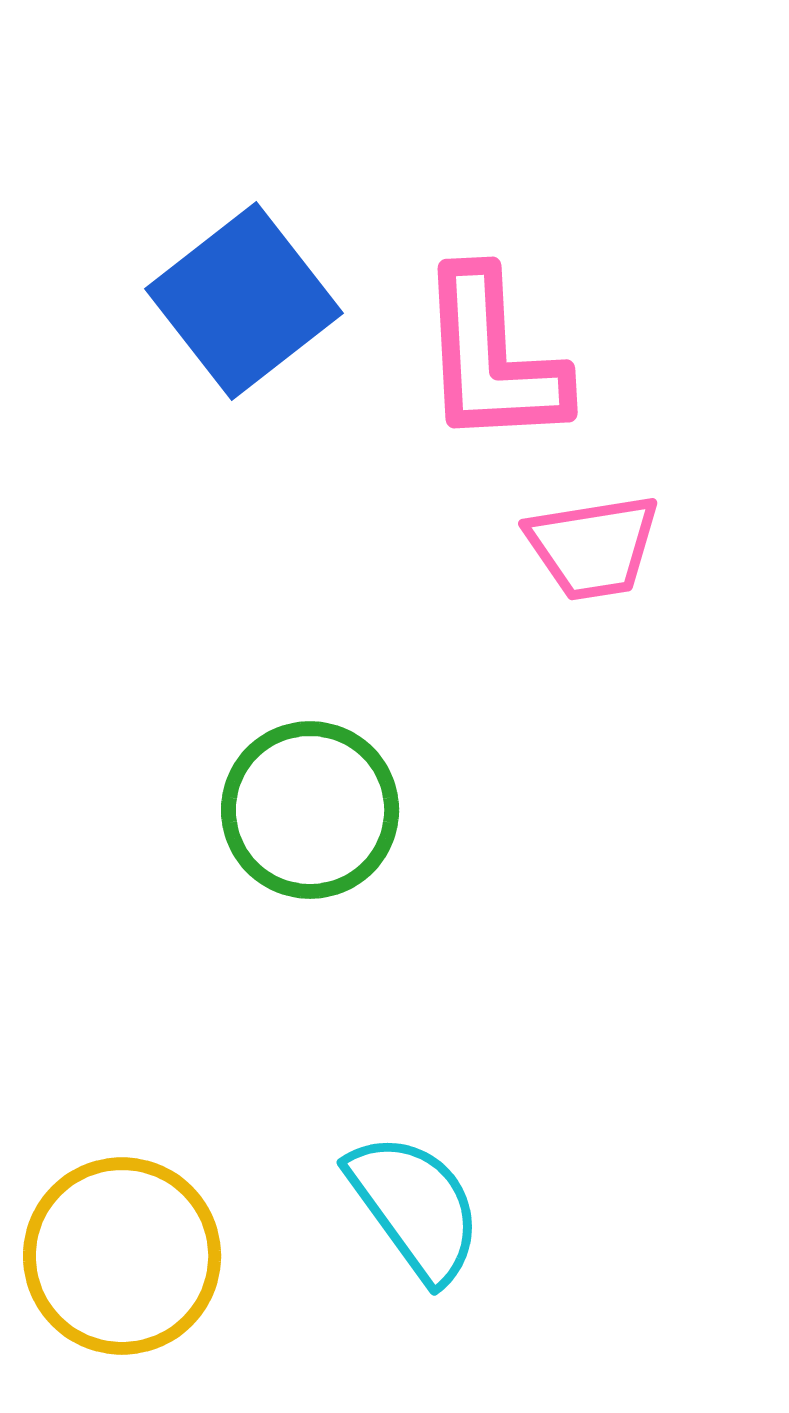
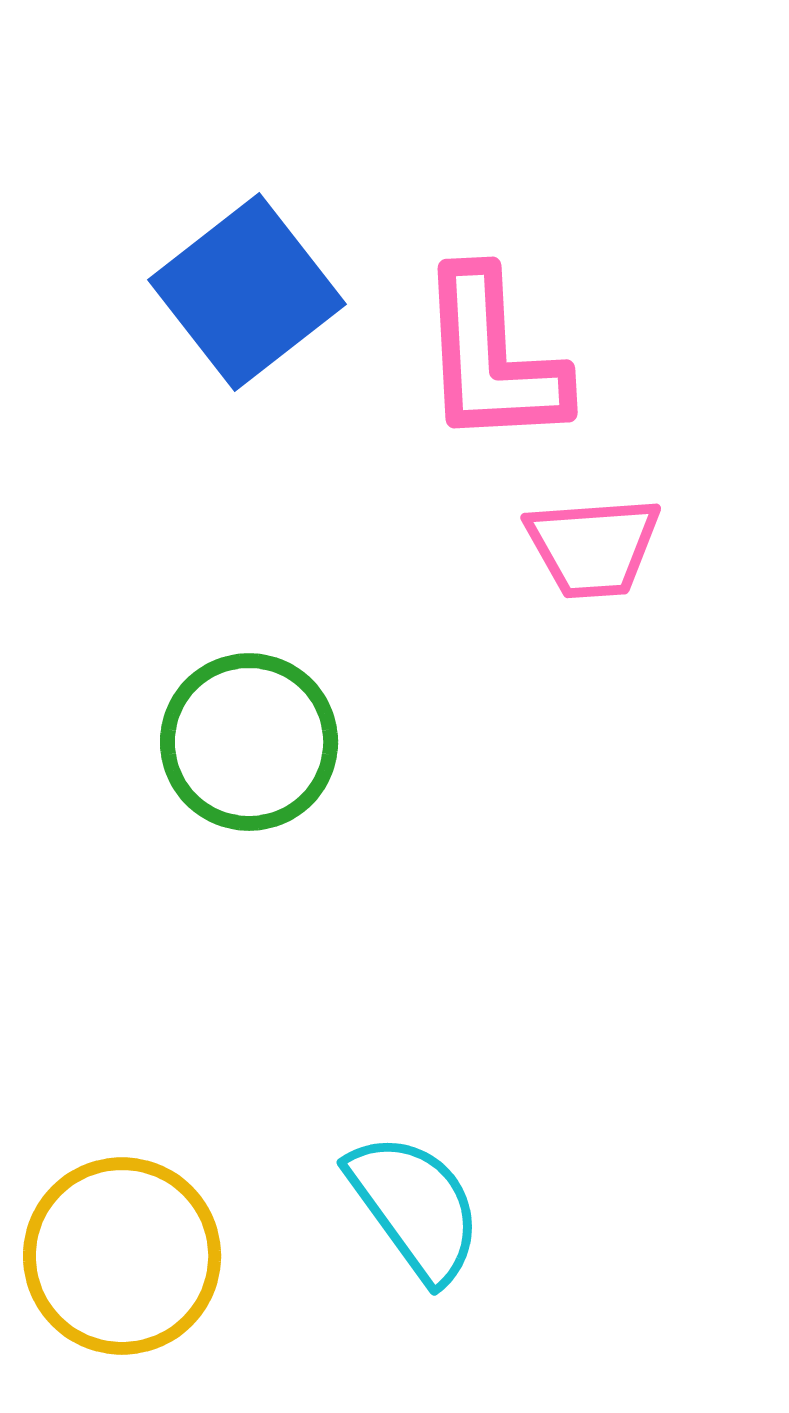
blue square: moved 3 px right, 9 px up
pink trapezoid: rotated 5 degrees clockwise
green circle: moved 61 px left, 68 px up
